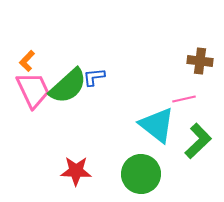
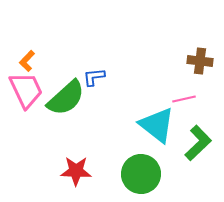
green semicircle: moved 2 px left, 12 px down
pink trapezoid: moved 7 px left
green L-shape: moved 2 px down
